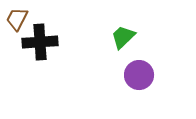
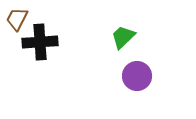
purple circle: moved 2 px left, 1 px down
